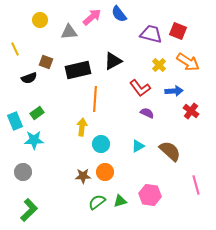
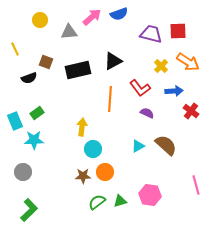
blue semicircle: rotated 72 degrees counterclockwise
red square: rotated 24 degrees counterclockwise
yellow cross: moved 2 px right, 1 px down
orange line: moved 15 px right
cyan circle: moved 8 px left, 5 px down
brown semicircle: moved 4 px left, 6 px up
